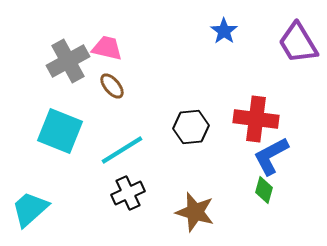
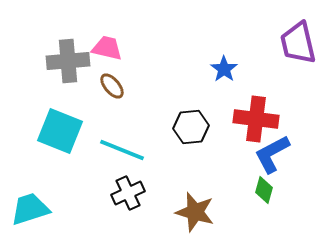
blue star: moved 38 px down
purple trapezoid: rotated 18 degrees clockwise
gray cross: rotated 24 degrees clockwise
cyan line: rotated 54 degrees clockwise
blue L-shape: moved 1 px right, 2 px up
cyan trapezoid: rotated 24 degrees clockwise
